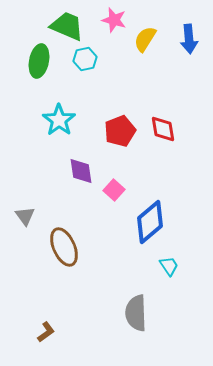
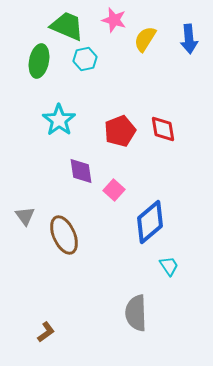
brown ellipse: moved 12 px up
